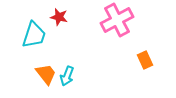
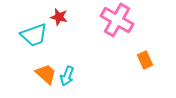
pink cross: rotated 32 degrees counterclockwise
cyan trapezoid: rotated 52 degrees clockwise
orange trapezoid: rotated 10 degrees counterclockwise
